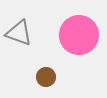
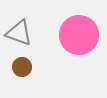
brown circle: moved 24 px left, 10 px up
